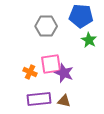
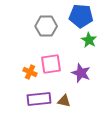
purple star: moved 17 px right
